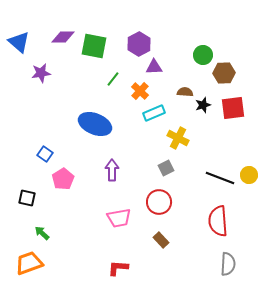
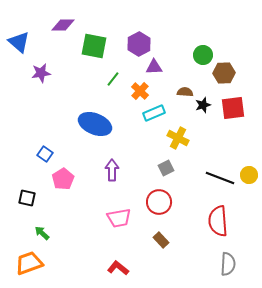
purple diamond: moved 12 px up
red L-shape: rotated 35 degrees clockwise
